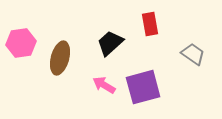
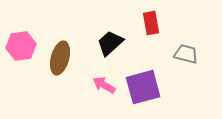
red rectangle: moved 1 px right, 1 px up
pink hexagon: moved 3 px down
gray trapezoid: moved 7 px left; rotated 20 degrees counterclockwise
